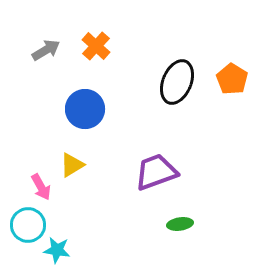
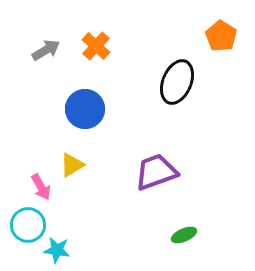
orange pentagon: moved 11 px left, 43 px up
green ellipse: moved 4 px right, 11 px down; rotated 15 degrees counterclockwise
